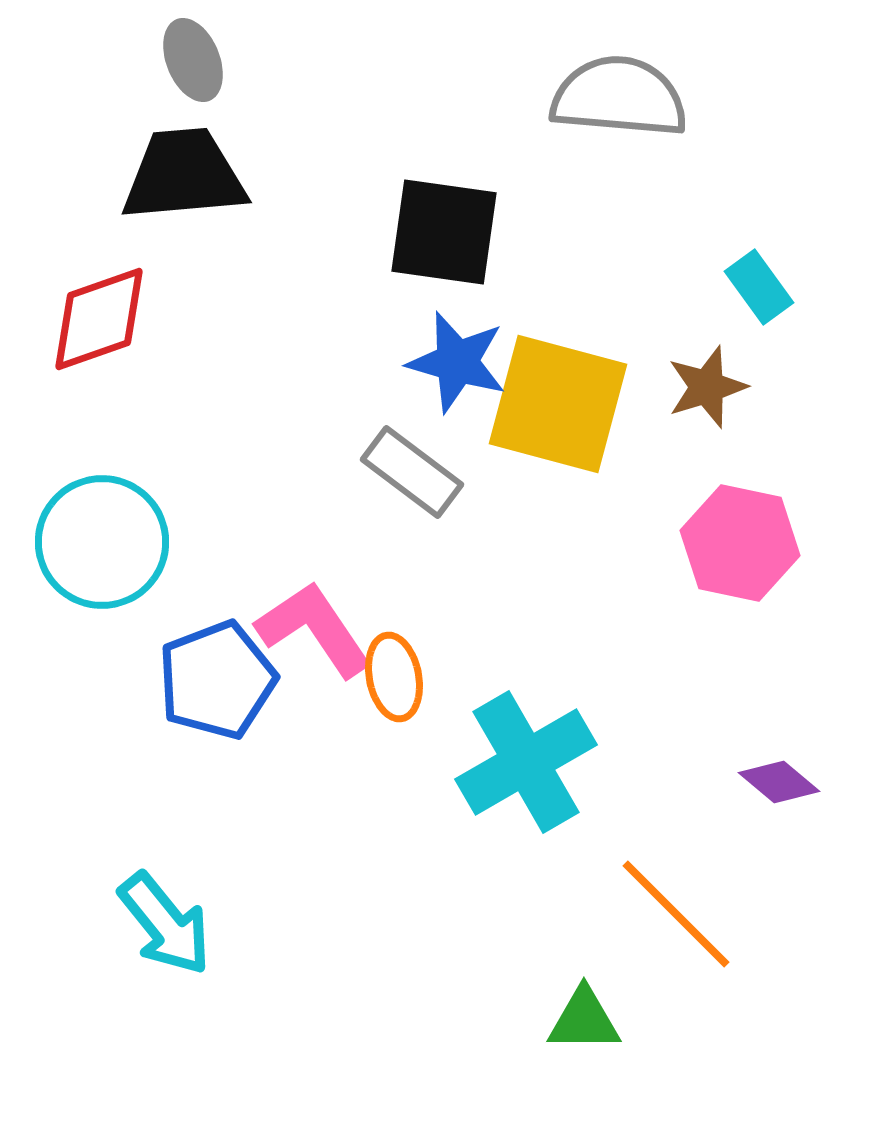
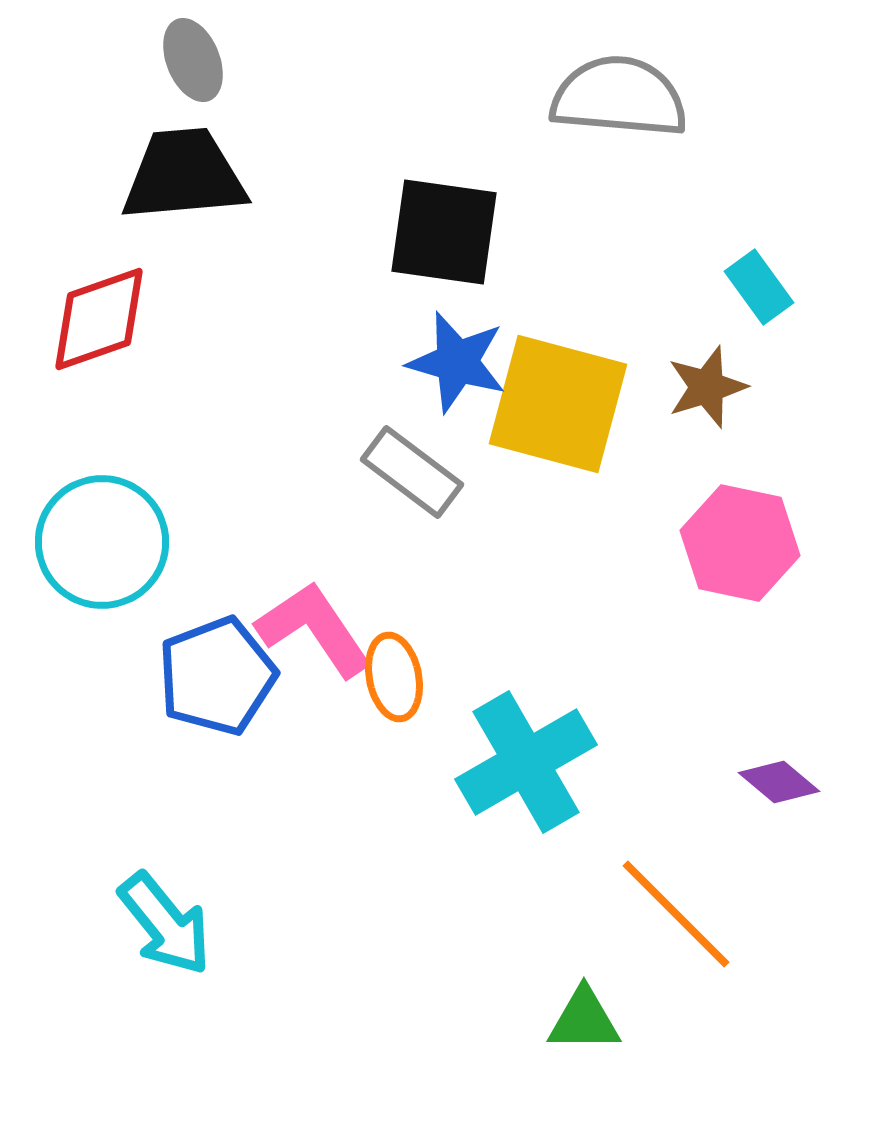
blue pentagon: moved 4 px up
